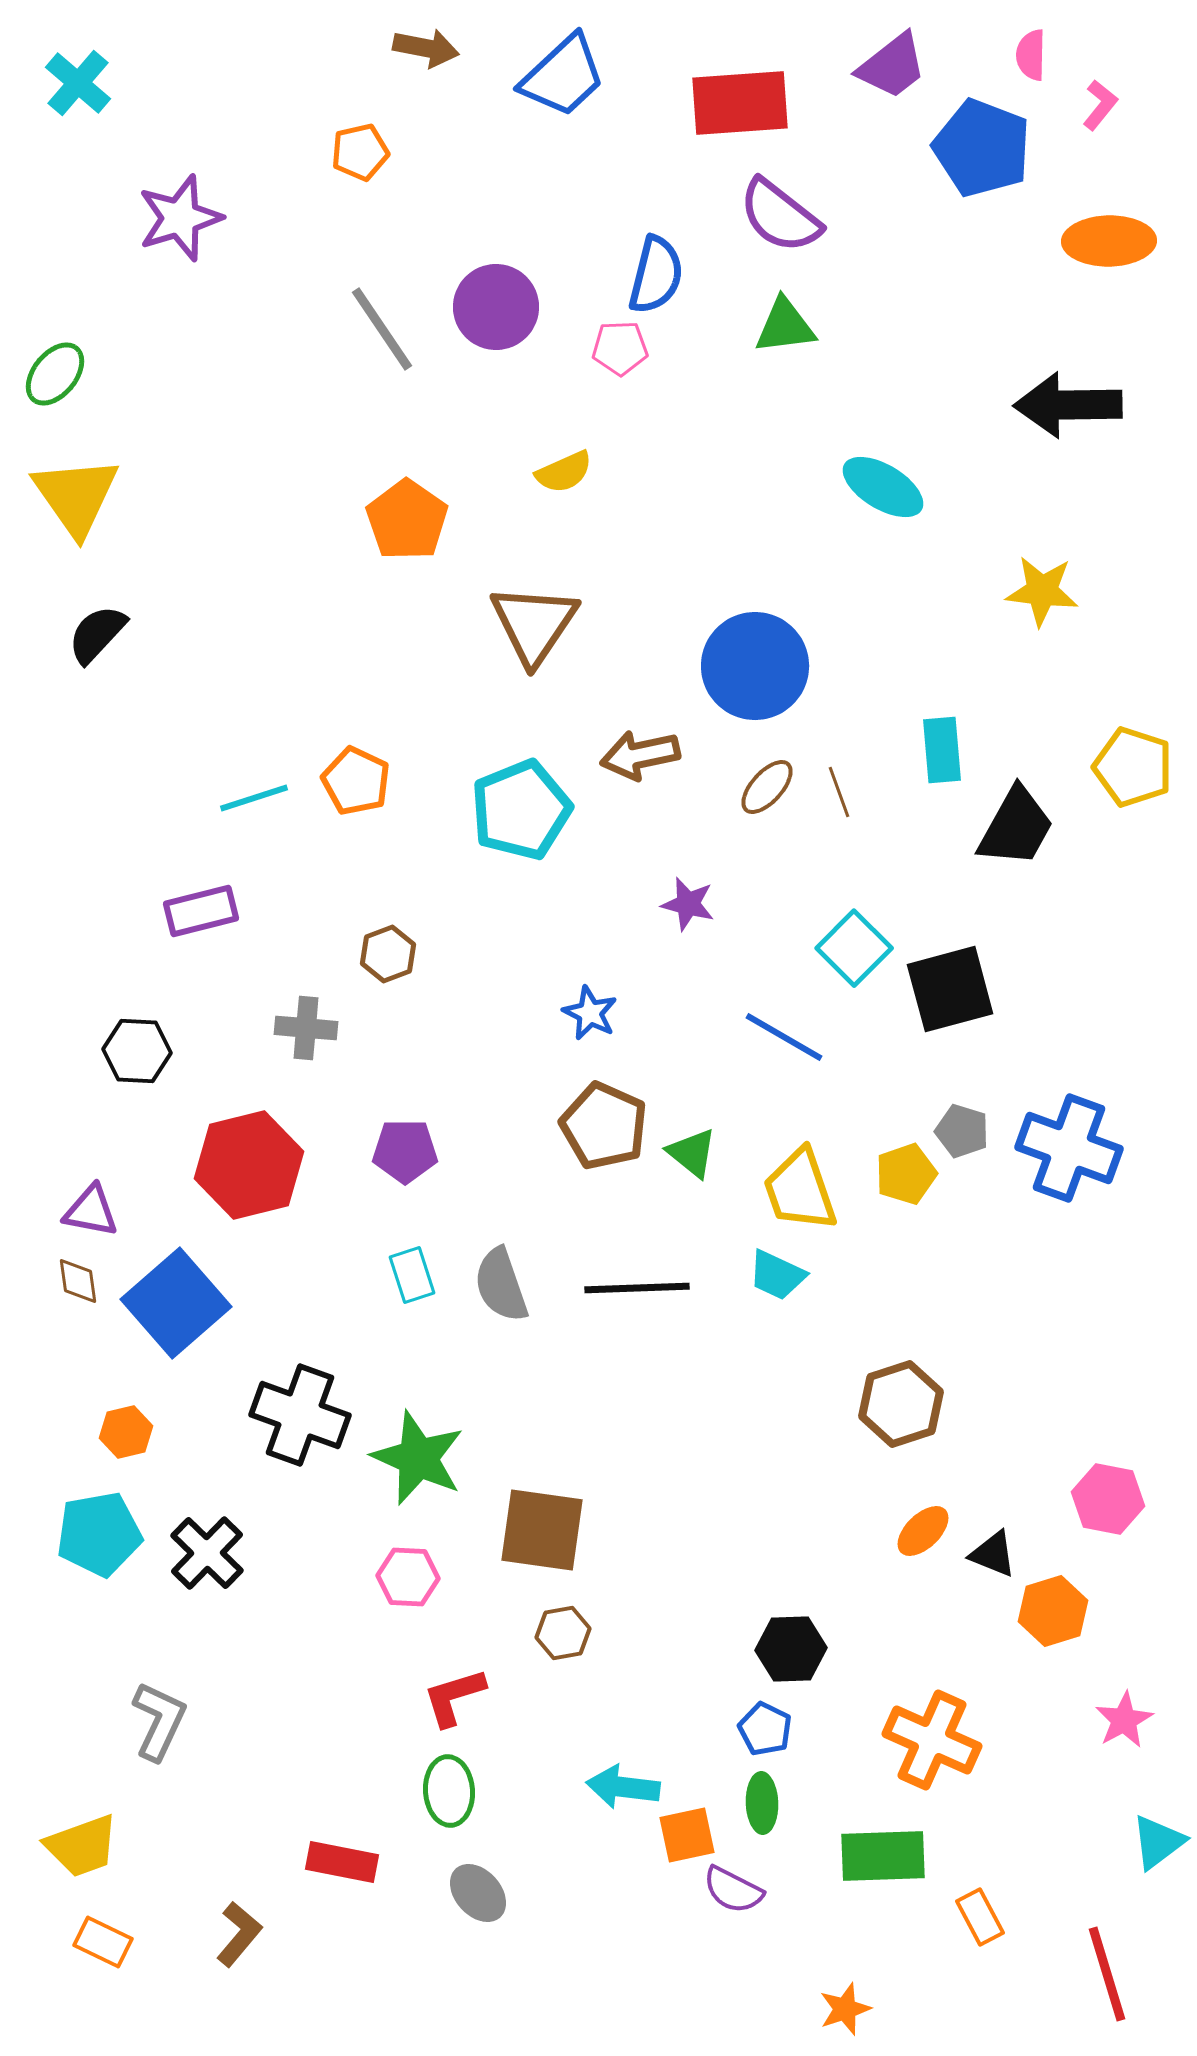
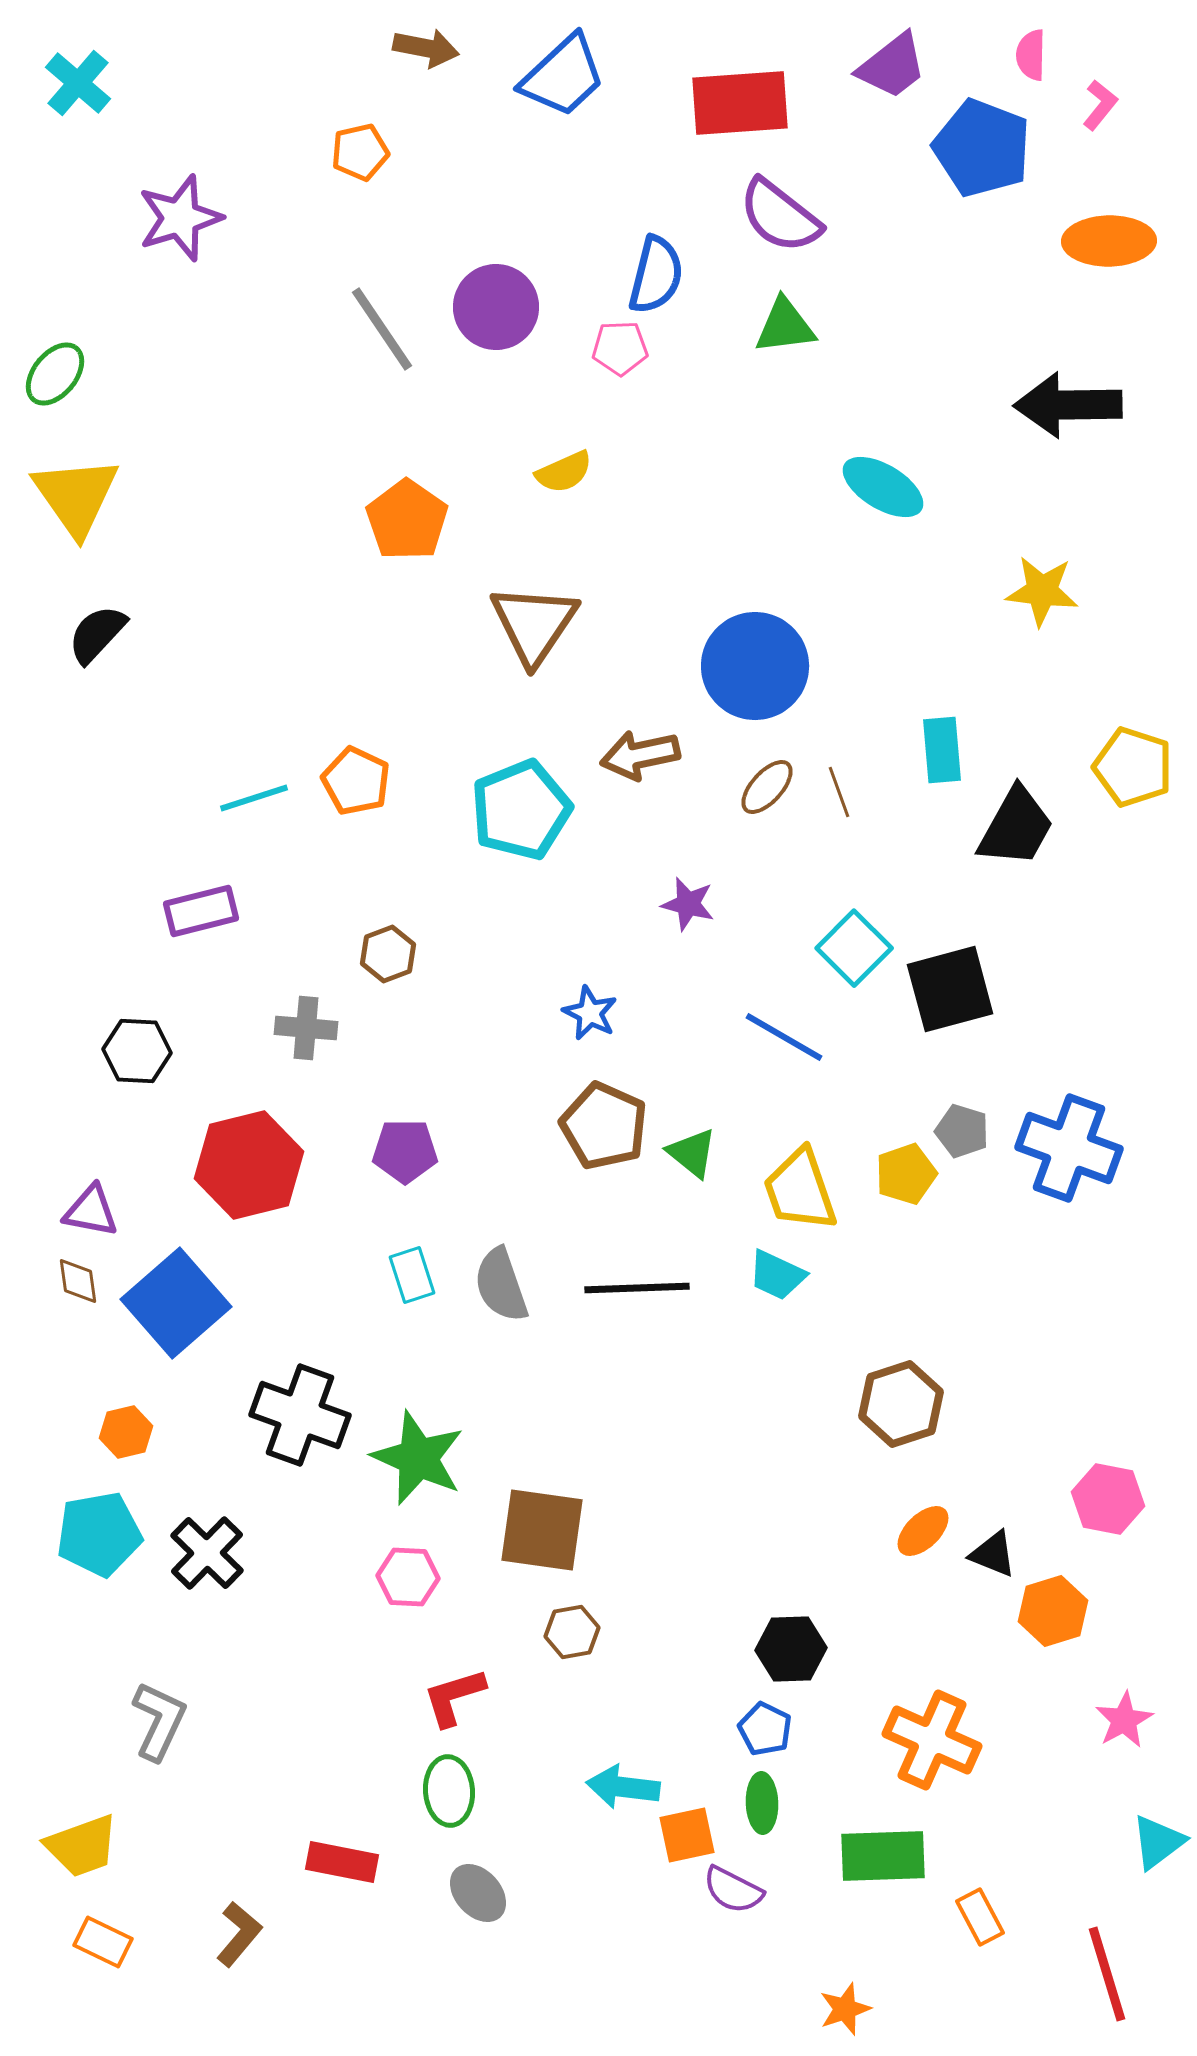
brown hexagon at (563, 1633): moved 9 px right, 1 px up
